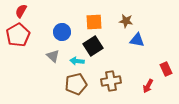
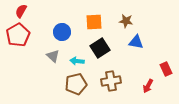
blue triangle: moved 1 px left, 2 px down
black square: moved 7 px right, 2 px down
